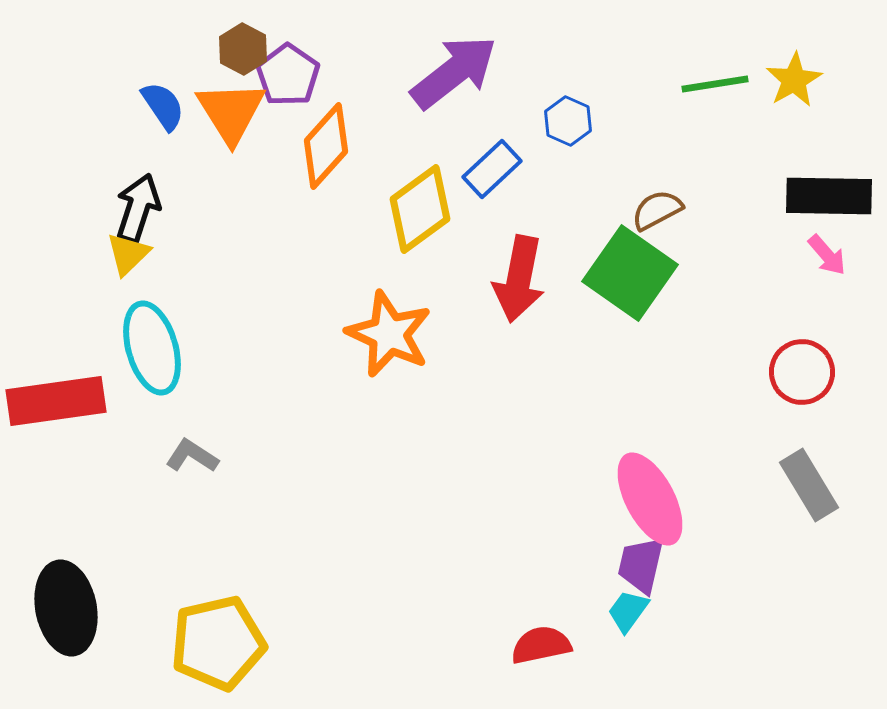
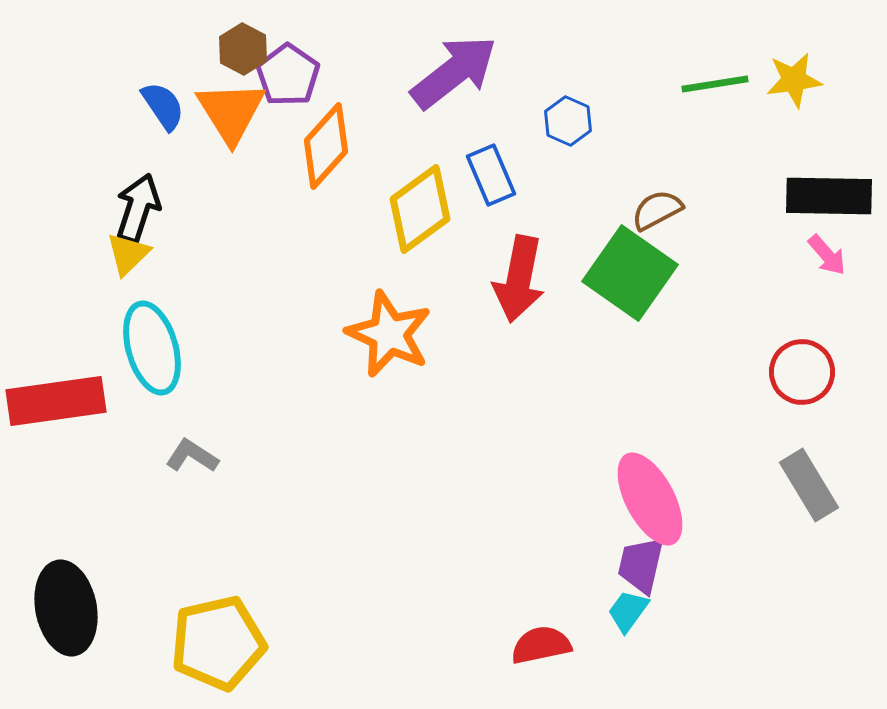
yellow star: rotated 22 degrees clockwise
blue rectangle: moved 1 px left, 6 px down; rotated 70 degrees counterclockwise
